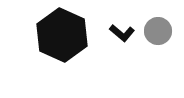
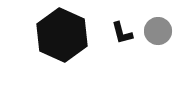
black L-shape: rotated 35 degrees clockwise
